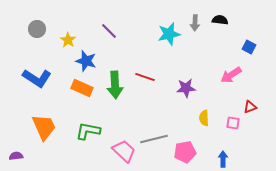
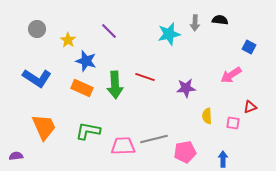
yellow semicircle: moved 3 px right, 2 px up
pink trapezoid: moved 1 px left, 5 px up; rotated 45 degrees counterclockwise
